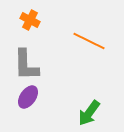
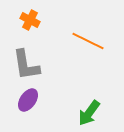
orange line: moved 1 px left
gray L-shape: rotated 8 degrees counterclockwise
purple ellipse: moved 3 px down
